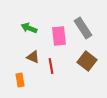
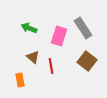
pink rectangle: rotated 24 degrees clockwise
brown triangle: rotated 16 degrees clockwise
